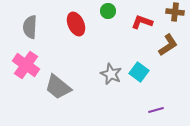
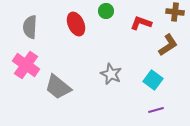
green circle: moved 2 px left
red L-shape: moved 1 px left, 1 px down
cyan square: moved 14 px right, 8 px down
